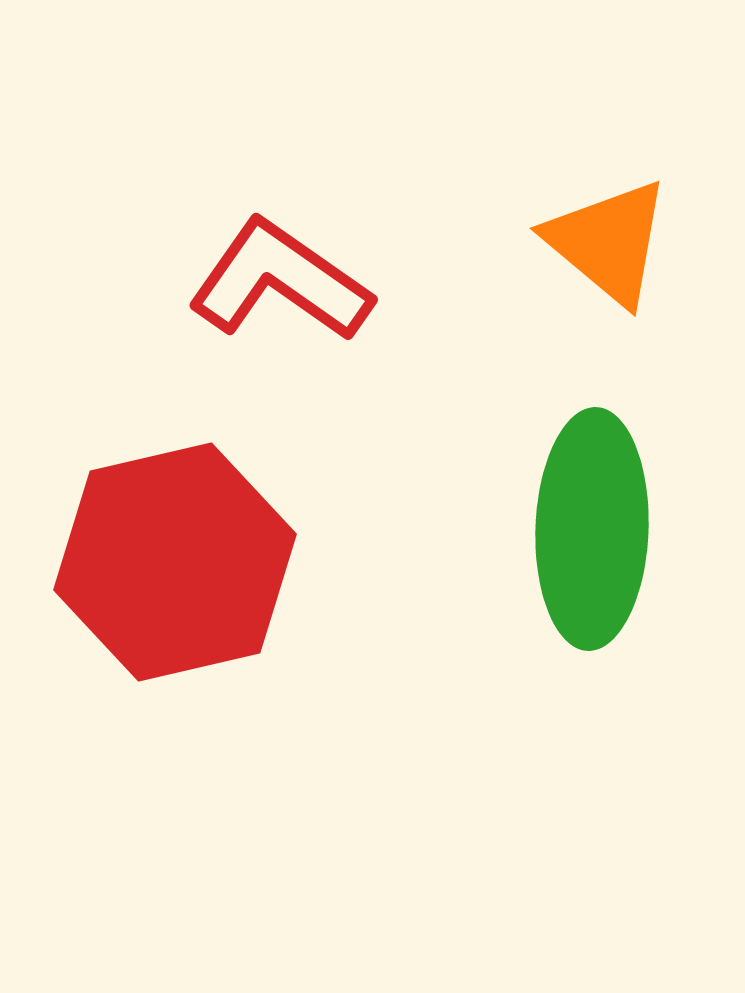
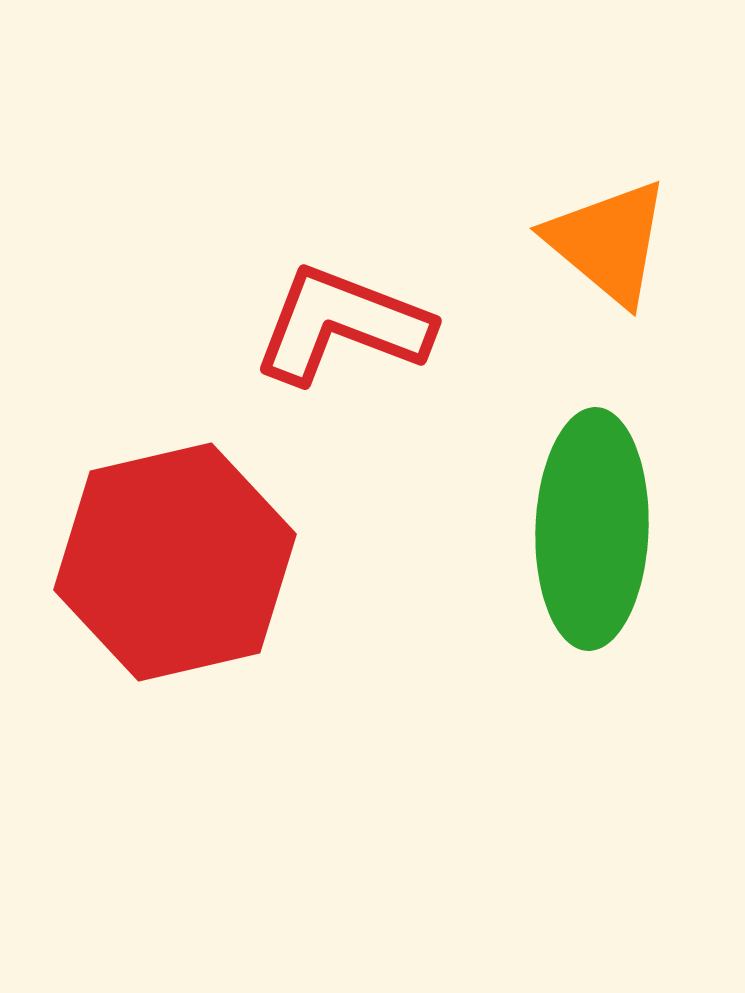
red L-shape: moved 62 px right, 44 px down; rotated 14 degrees counterclockwise
